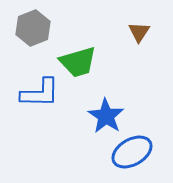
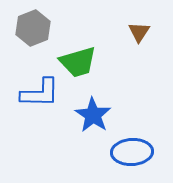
blue star: moved 13 px left, 1 px up
blue ellipse: rotated 27 degrees clockwise
